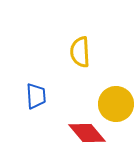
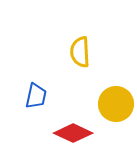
blue trapezoid: rotated 16 degrees clockwise
red diamond: moved 14 px left; rotated 24 degrees counterclockwise
